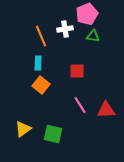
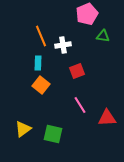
white cross: moved 2 px left, 16 px down
green triangle: moved 10 px right
red square: rotated 21 degrees counterclockwise
red triangle: moved 1 px right, 8 px down
